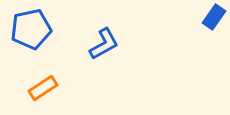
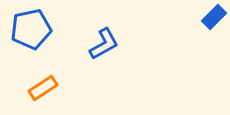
blue rectangle: rotated 10 degrees clockwise
